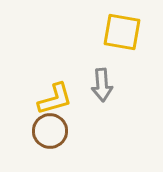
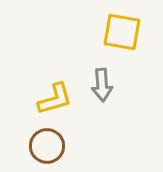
brown circle: moved 3 px left, 15 px down
